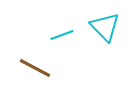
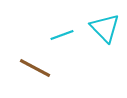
cyan triangle: moved 1 px down
